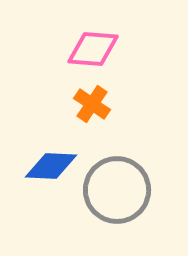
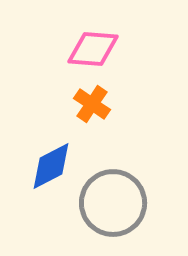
blue diamond: rotated 30 degrees counterclockwise
gray circle: moved 4 px left, 13 px down
